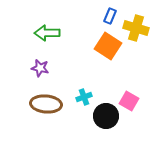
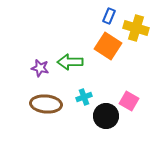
blue rectangle: moved 1 px left
green arrow: moved 23 px right, 29 px down
